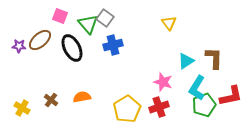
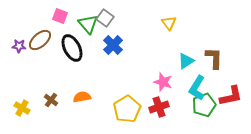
blue cross: rotated 30 degrees counterclockwise
